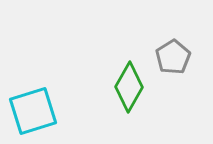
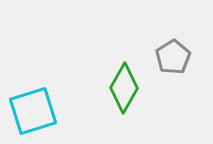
green diamond: moved 5 px left, 1 px down
